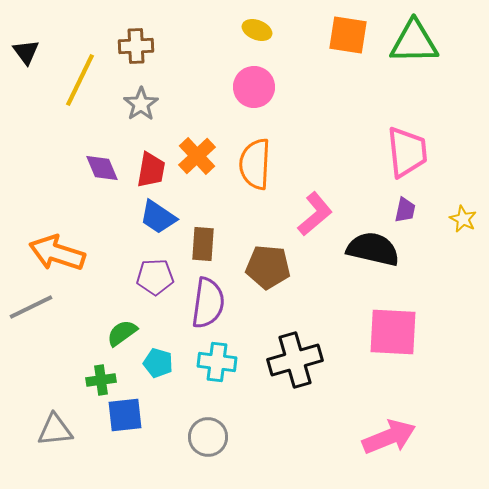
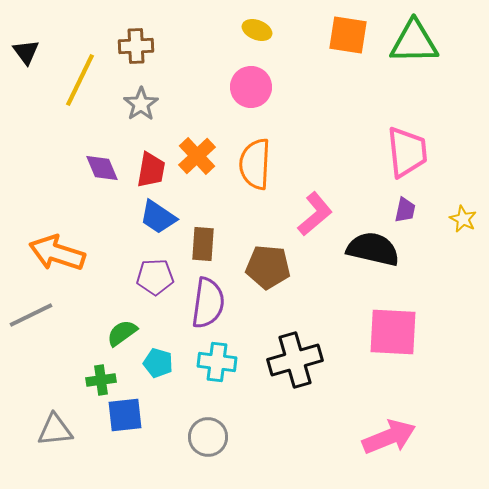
pink circle: moved 3 px left
gray line: moved 8 px down
